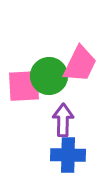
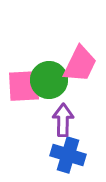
green circle: moved 4 px down
blue cross: rotated 16 degrees clockwise
